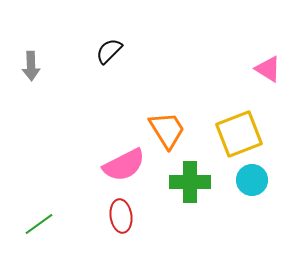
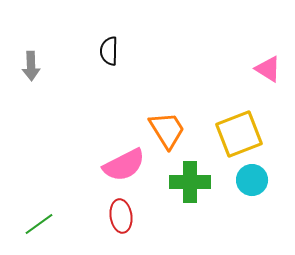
black semicircle: rotated 44 degrees counterclockwise
